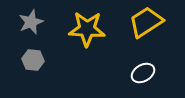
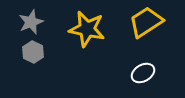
yellow star: rotated 9 degrees clockwise
gray hexagon: moved 8 px up; rotated 20 degrees clockwise
